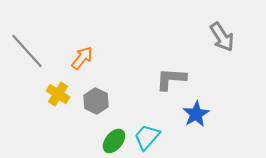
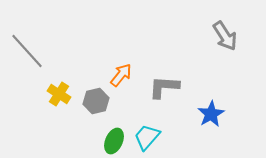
gray arrow: moved 3 px right, 1 px up
orange arrow: moved 39 px right, 17 px down
gray L-shape: moved 7 px left, 8 px down
yellow cross: moved 1 px right
gray hexagon: rotated 20 degrees clockwise
blue star: moved 15 px right
green ellipse: rotated 15 degrees counterclockwise
